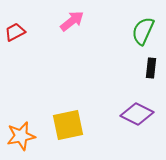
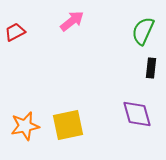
purple diamond: rotated 48 degrees clockwise
orange star: moved 4 px right, 10 px up
